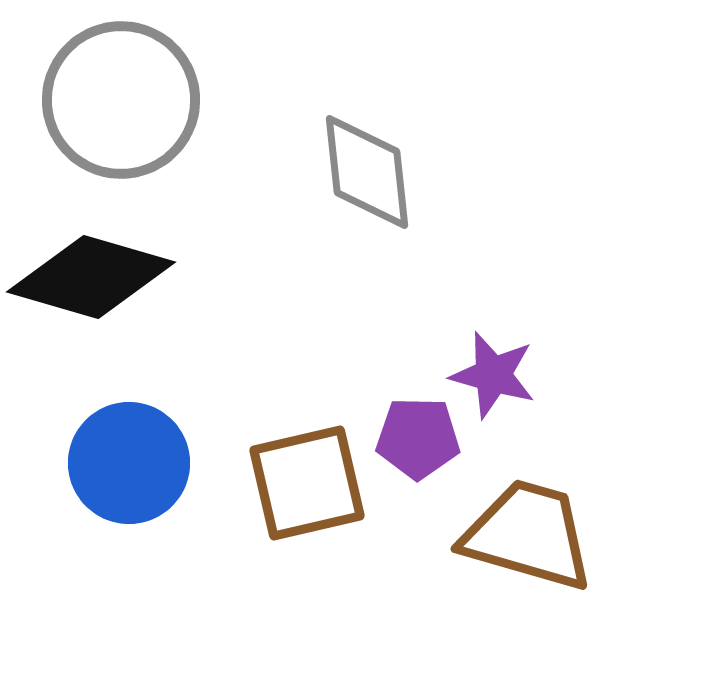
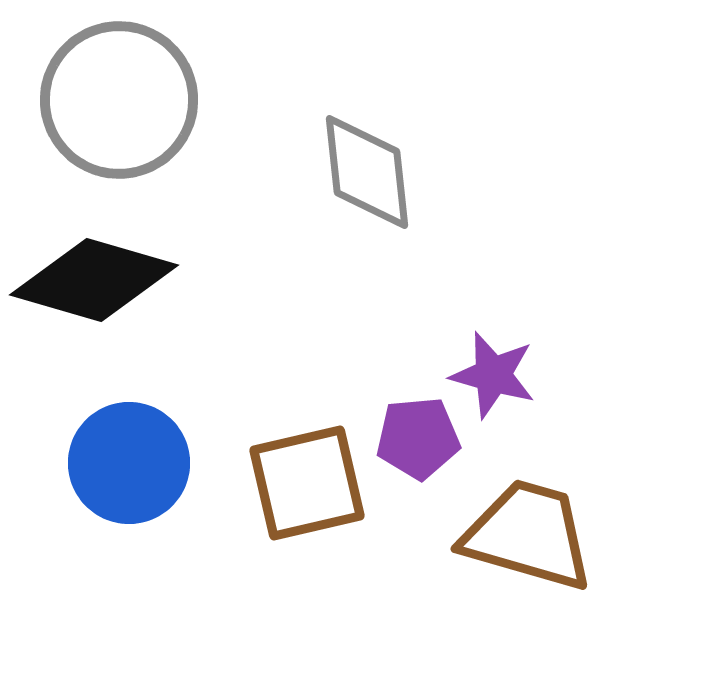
gray circle: moved 2 px left
black diamond: moved 3 px right, 3 px down
purple pentagon: rotated 6 degrees counterclockwise
